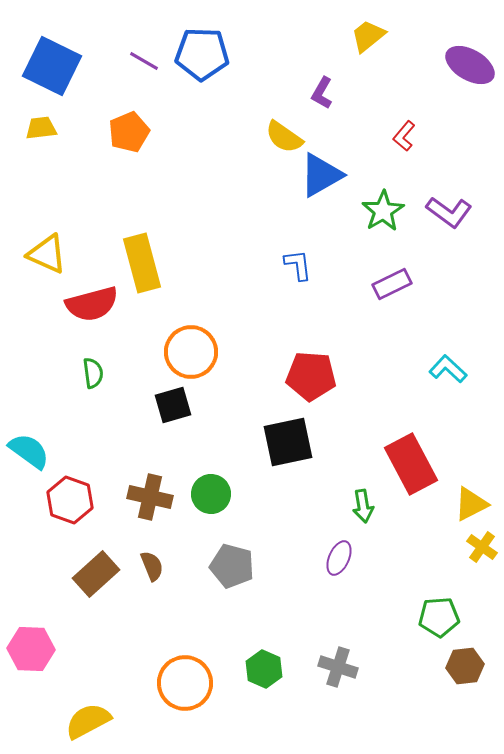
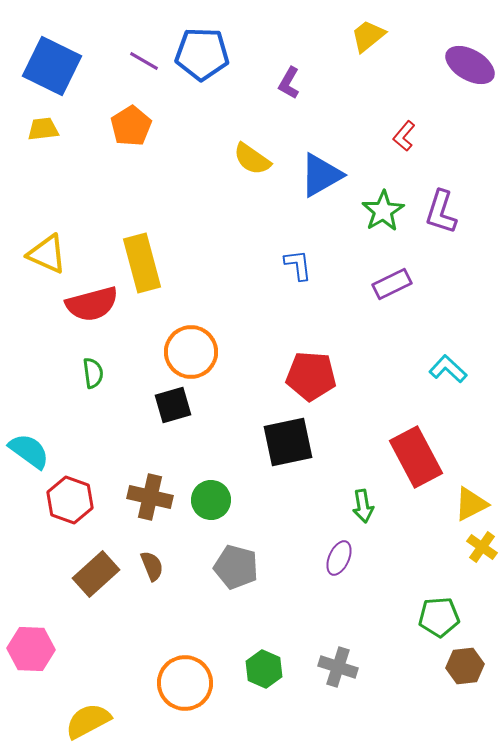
purple L-shape at (322, 93): moved 33 px left, 10 px up
yellow trapezoid at (41, 128): moved 2 px right, 1 px down
orange pentagon at (129, 132): moved 2 px right, 6 px up; rotated 9 degrees counterclockwise
yellow semicircle at (284, 137): moved 32 px left, 22 px down
purple L-shape at (449, 212): moved 8 px left; rotated 72 degrees clockwise
red rectangle at (411, 464): moved 5 px right, 7 px up
green circle at (211, 494): moved 6 px down
gray pentagon at (232, 566): moved 4 px right, 1 px down
